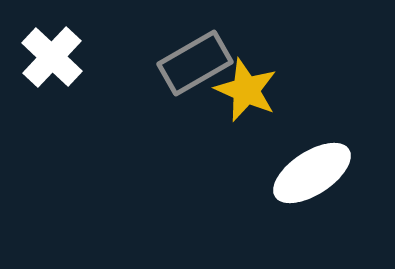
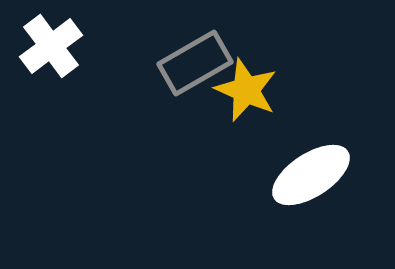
white cross: moved 1 px left, 11 px up; rotated 10 degrees clockwise
white ellipse: moved 1 px left, 2 px down
